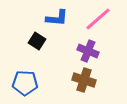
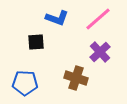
blue L-shape: rotated 15 degrees clockwise
black square: moved 1 px left, 1 px down; rotated 36 degrees counterclockwise
purple cross: moved 12 px right, 1 px down; rotated 25 degrees clockwise
brown cross: moved 8 px left, 2 px up
